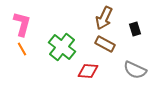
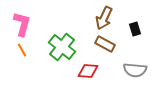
orange line: moved 1 px down
gray semicircle: rotated 20 degrees counterclockwise
